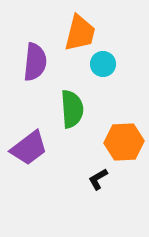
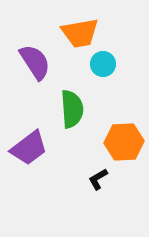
orange trapezoid: rotated 66 degrees clockwise
purple semicircle: rotated 39 degrees counterclockwise
